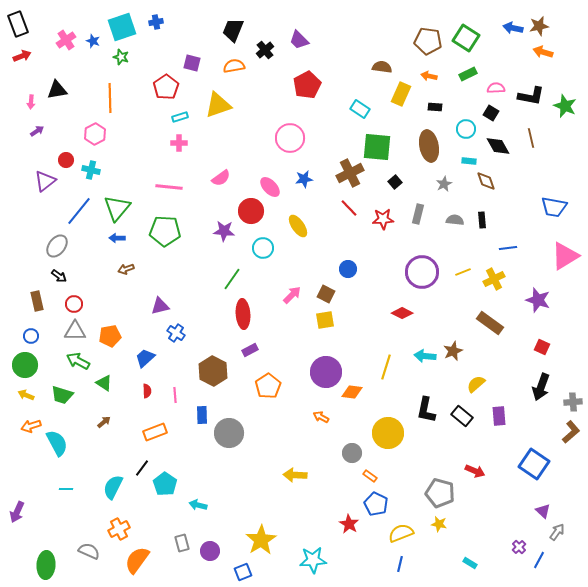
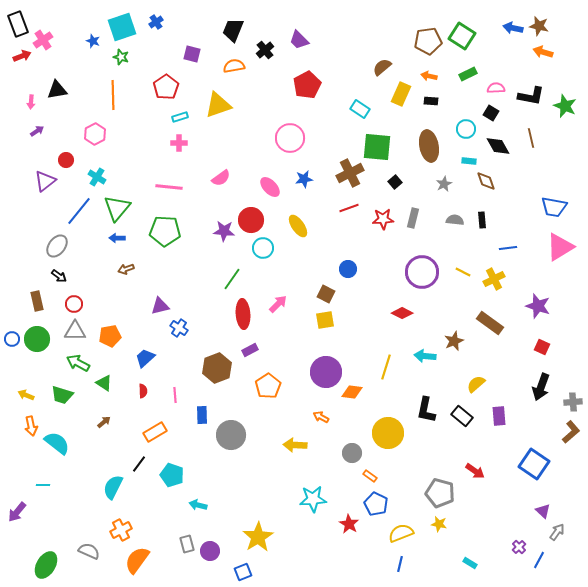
blue cross at (156, 22): rotated 24 degrees counterclockwise
brown star at (539, 26): rotated 24 degrees clockwise
green square at (466, 38): moved 4 px left, 2 px up
pink cross at (66, 40): moved 23 px left
brown pentagon at (428, 41): rotated 16 degrees counterclockwise
purple square at (192, 63): moved 9 px up
brown semicircle at (382, 67): rotated 48 degrees counterclockwise
orange line at (110, 98): moved 3 px right, 3 px up
black rectangle at (435, 107): moved 4 px left, 6 px up
cyan cross at (91, 170): moved 6 px right, 7 px down; rotated 18 degrees clockwise
red line at (349, 208): rotated 66 degrees counterclockwise
red circle at (251, 211): moved 9 px down
gray rectangle at (418, 214): moved 5 px left, 4 px down
pink triangle at (565, 256): moved 5 px left, 9 px up
yellow line at (463, 272): rotated 49 degrees clockwise
pink arrow at (292, 295): moved 14 px left, 9 px down
purple star at (538, 300): moved 6 px down
blue cross at (176, 333): moved 3 px right, 5 px up
blue circle at (31, 336): moved 19 px left, 3 px down
brown star at (453, 351): moved 1 px right, 10 px up
green arrow at (78, 361): moved 2 px down
green circle at (25, 365): moved 12 px right, 26 px up
brown hexagon at (213, 371): moved 4 px right, 3 px up; rotated 12 degrees clockwise
red semicircle at (147, 391): moved 4 px left
orange arrow at (31, 426): rotated 84 degrees counterclockwise
orange rectangle at (155, 432): rotated 10 degrees counterclockwise
gray circle at (229, 433): moved 2 px right, 2 px down
cyan semicircle at (57, 443): rotated 24 degrees counterclockwise
black line at (142, 468): moved 3 px left, 4 px up
red arrow at (475, 471): rotated 12 degrees clockwise
yellow arrow at (295, 475): moved 30 px up
cyan pentagon at (165, 484): moved 7 px right, 9 px up; rotated 15 degrees counterclockwise
cyan line at (66, 489): moved 23 px left, 4 px up
purple arrow at (17, 512): rotated 15 degrees clockwise
orange cross at (119, 529): moved 2 px right, 1 px down
yellow star at (261, 540): moved 3 px left, 3 px up
gray rectangle at (182, 543): moved 5 px right, 1 px down
cyan star at (313, 560): moved 61 px up
green ellipse at (46, 565): rotated 28 degrees clockwise
